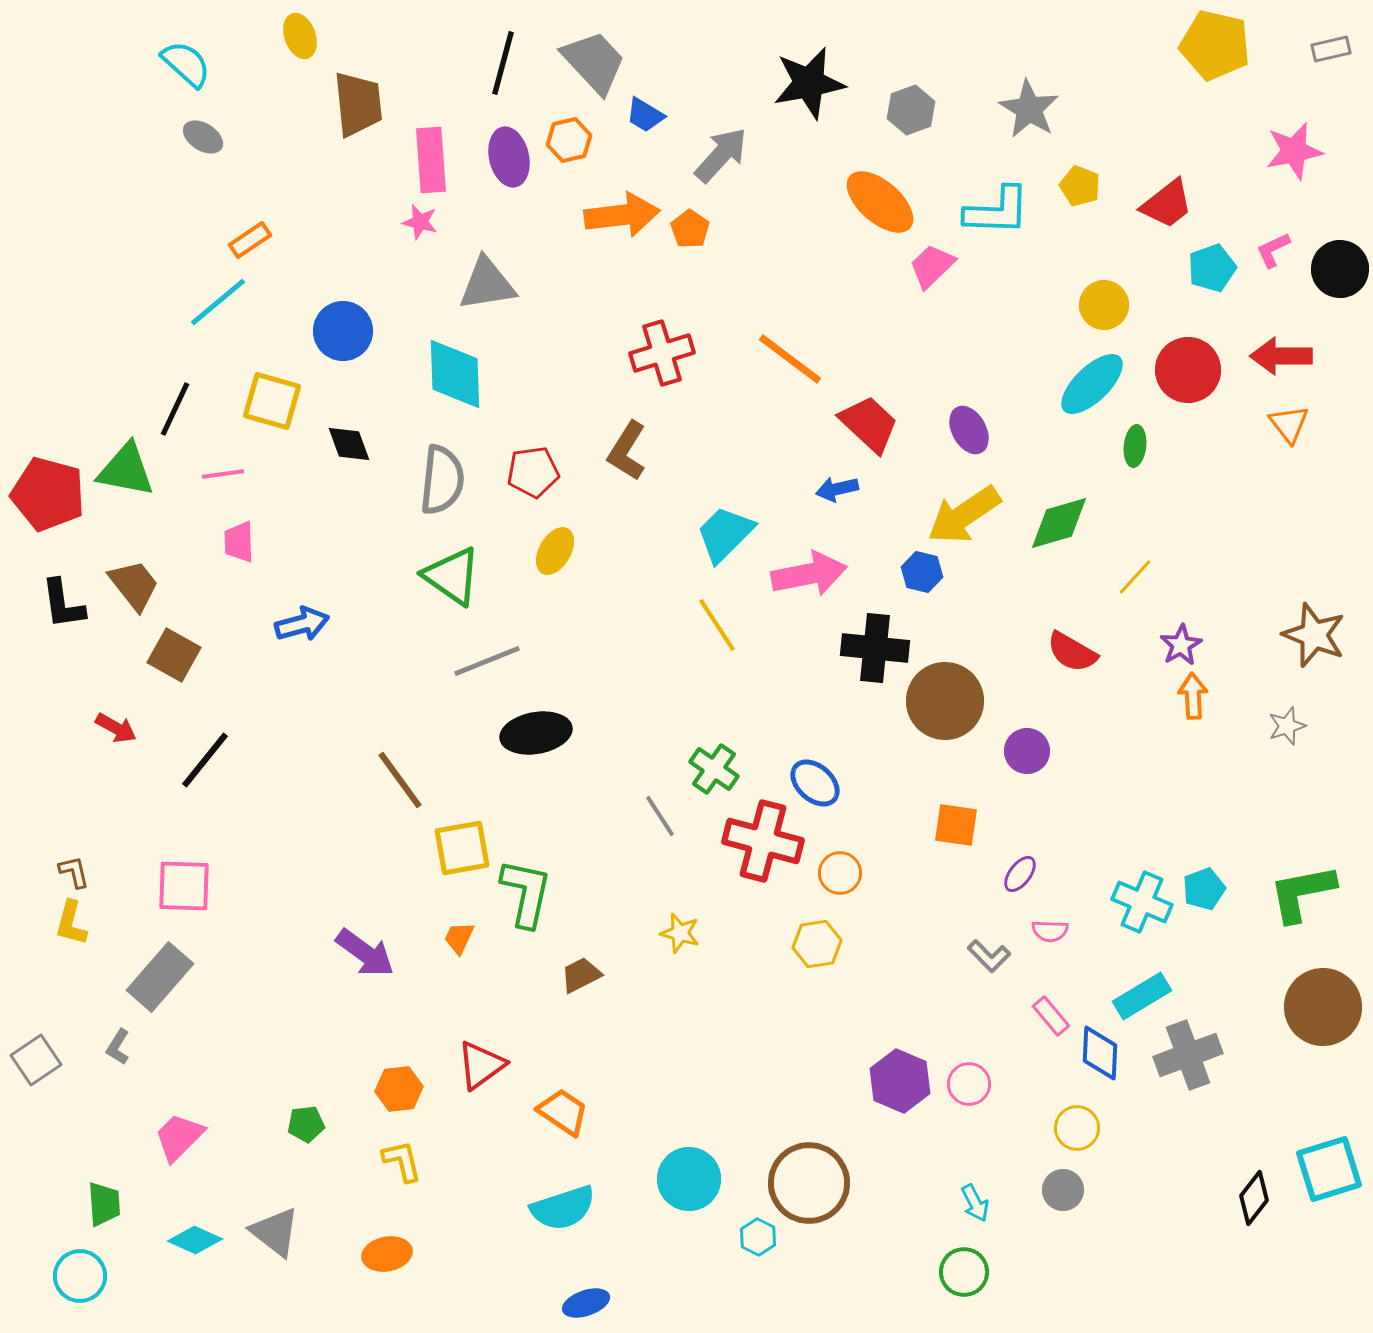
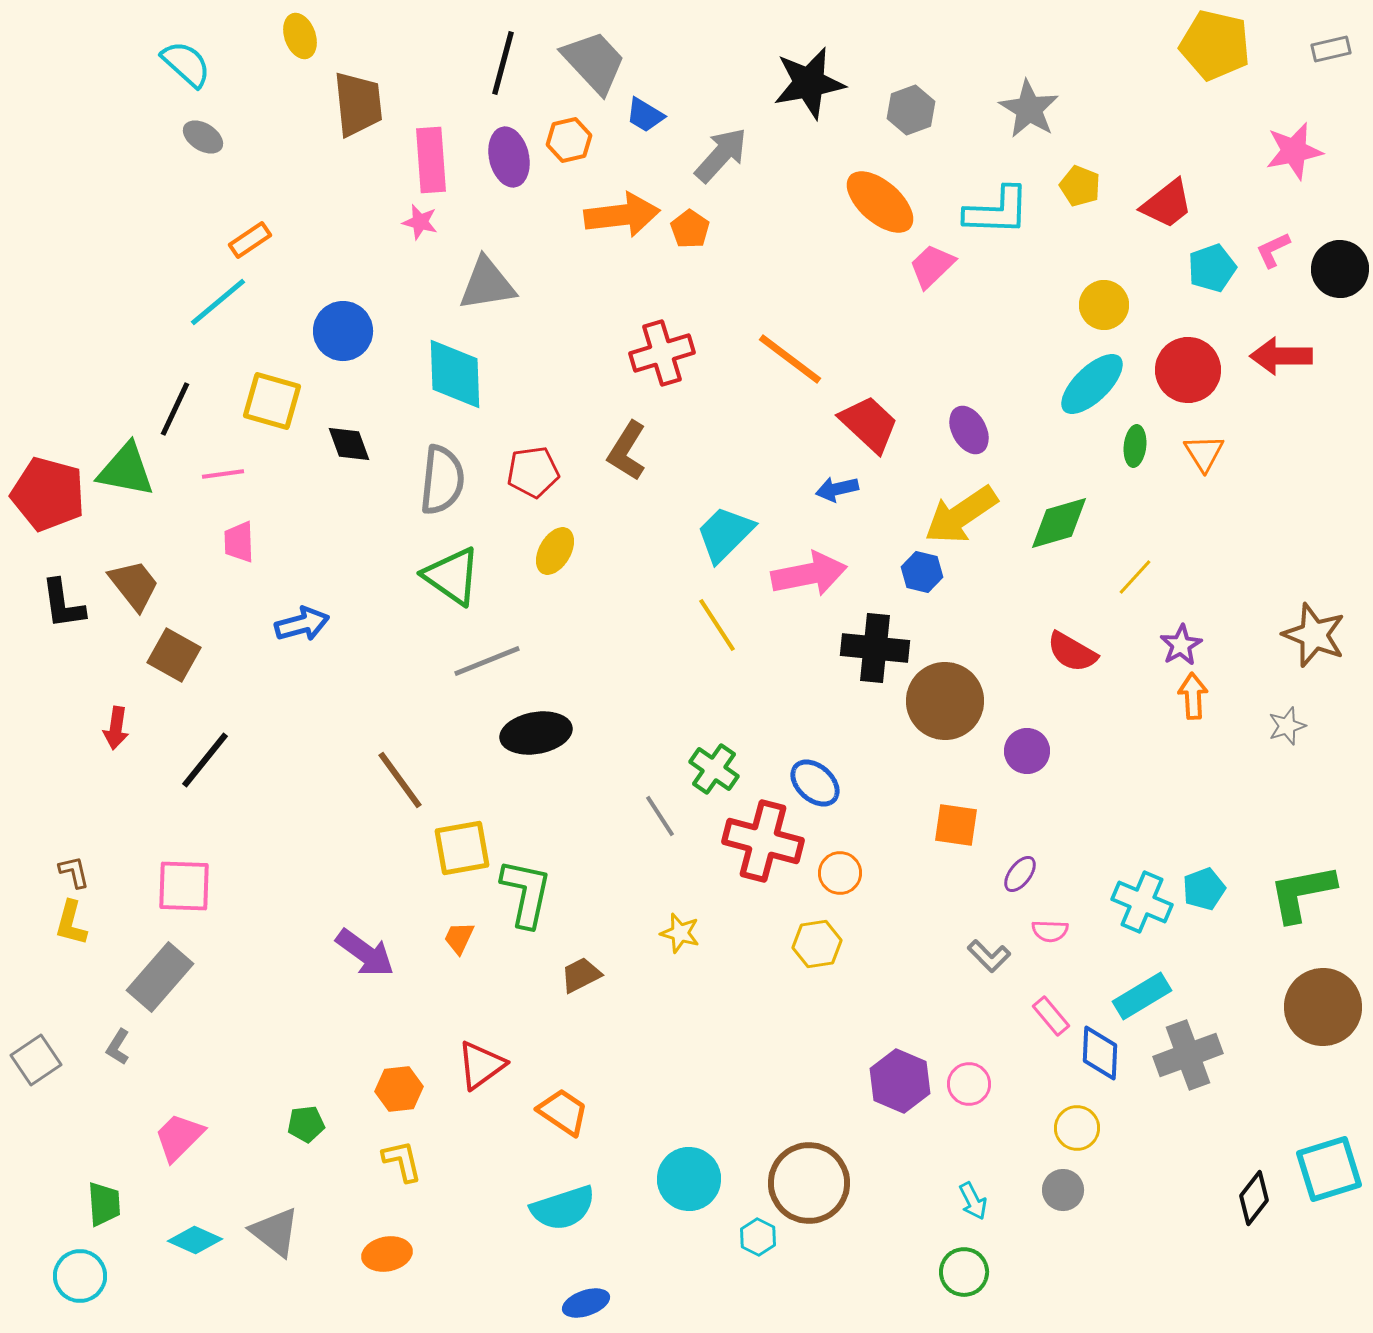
orange triangle at (1289, 424): moved 85 px left, 29 px down; rotated 6 degrees clockwise
yellow arrow at (964, 515): moved 3 px left
red arrow at (116, 728): rotated 69 degrees clockwise
cyan arrow at (975, 1203): moved 2 px left, 2 px up
